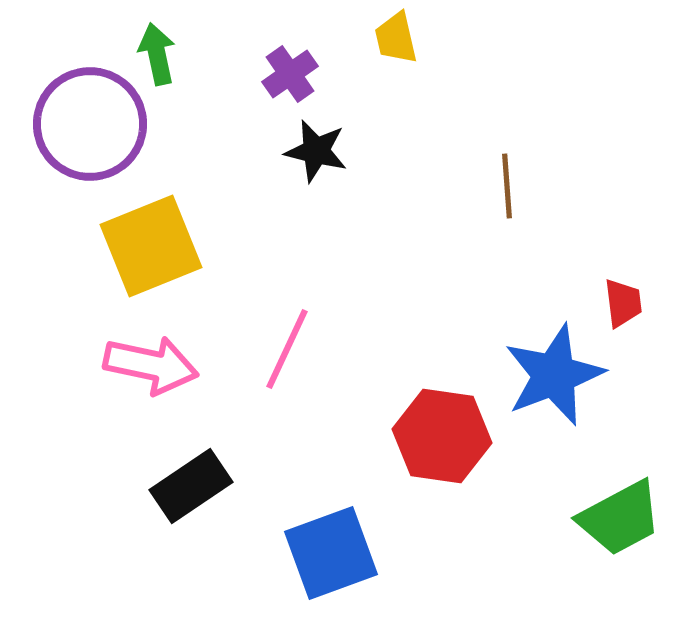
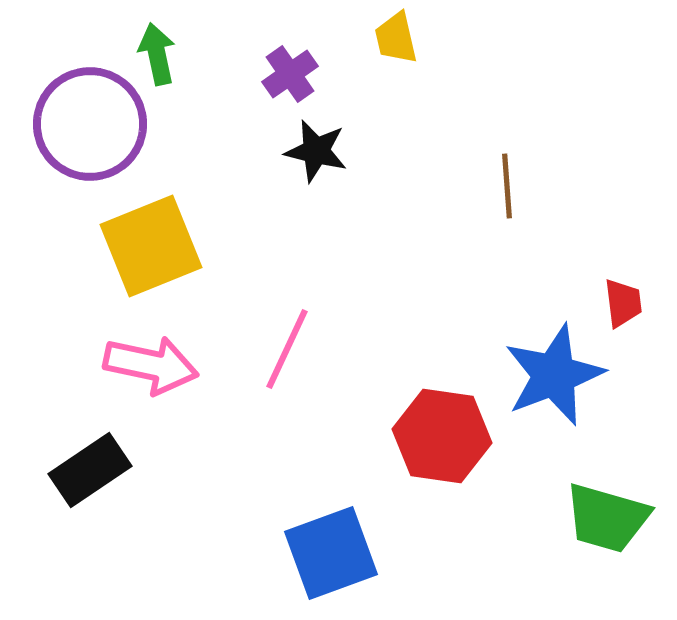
black rectangle: moved 101 px left, 16 px up
green trapezoid: moved 13 px left; rotated 44 degrees clockwise
